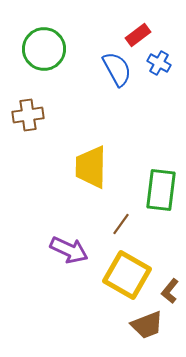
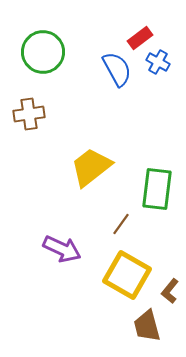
red rectangle: moved 2 px right, 3 px down
green circle: moved 1 px left, 3 px down
blue cross: moved 1 px left, 1 px up
brown cross: moved 1 px right, 1 px up
yellow trapezoid: rotated 51 degrees clockwise
green rectangle: moved 4 px left, 1 px up
purple arrow: moved 7 px left, 1 px up
brown trapezoid: moved 1 px down; rotated 96 degrees clockwise
